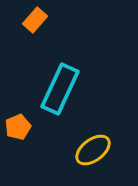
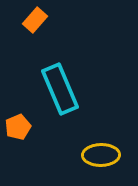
cyan rectangle: rotated 48 degrees counterclockwise
yellow ellipse: moved 8 px right, 5 px down; rotated 36 degrees clockwise
